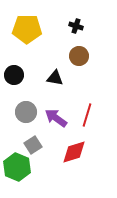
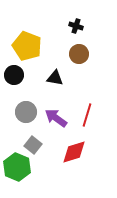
yellow pentagon: moved 17 px down; rotated 20 degrees clockwise
brown circle: moved 2 px up
gray square: rotated 18 degrees counterclockwise
